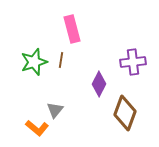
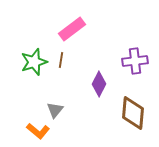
pink rectangle: rotated 68 degrees clockwise
purple cross: moved 2 px right, 1 px up
brown diamond: moved 8 px right; rotated 16 degrees counterclockwise
orange L-shape: moved 1 px right, 3 px down
